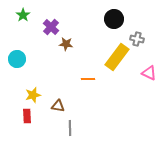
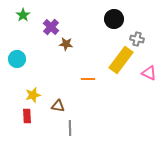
yellow rectangle: moved 4 px right, 3 px down
